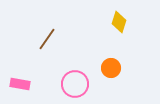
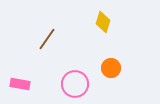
yellow diamond: moved 16 px left
